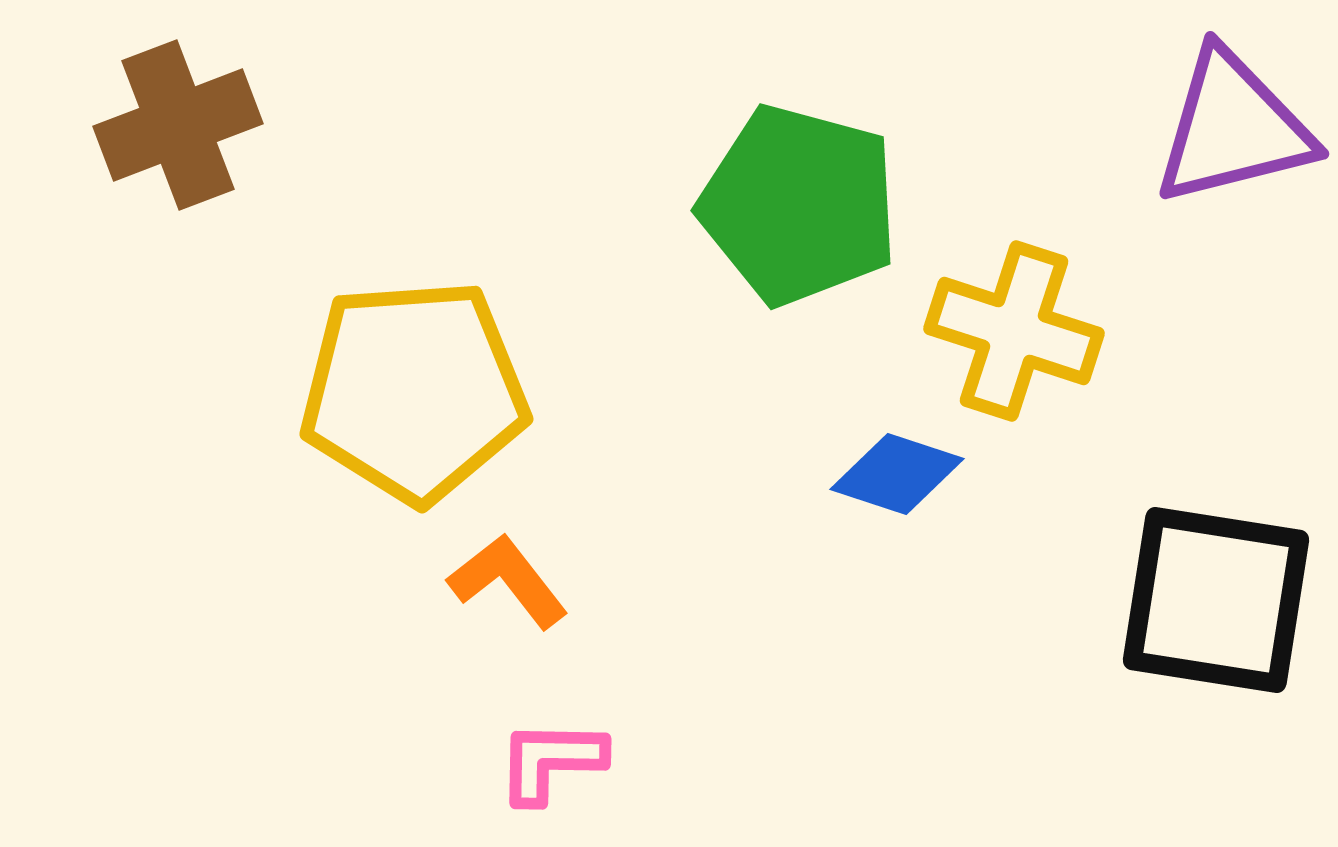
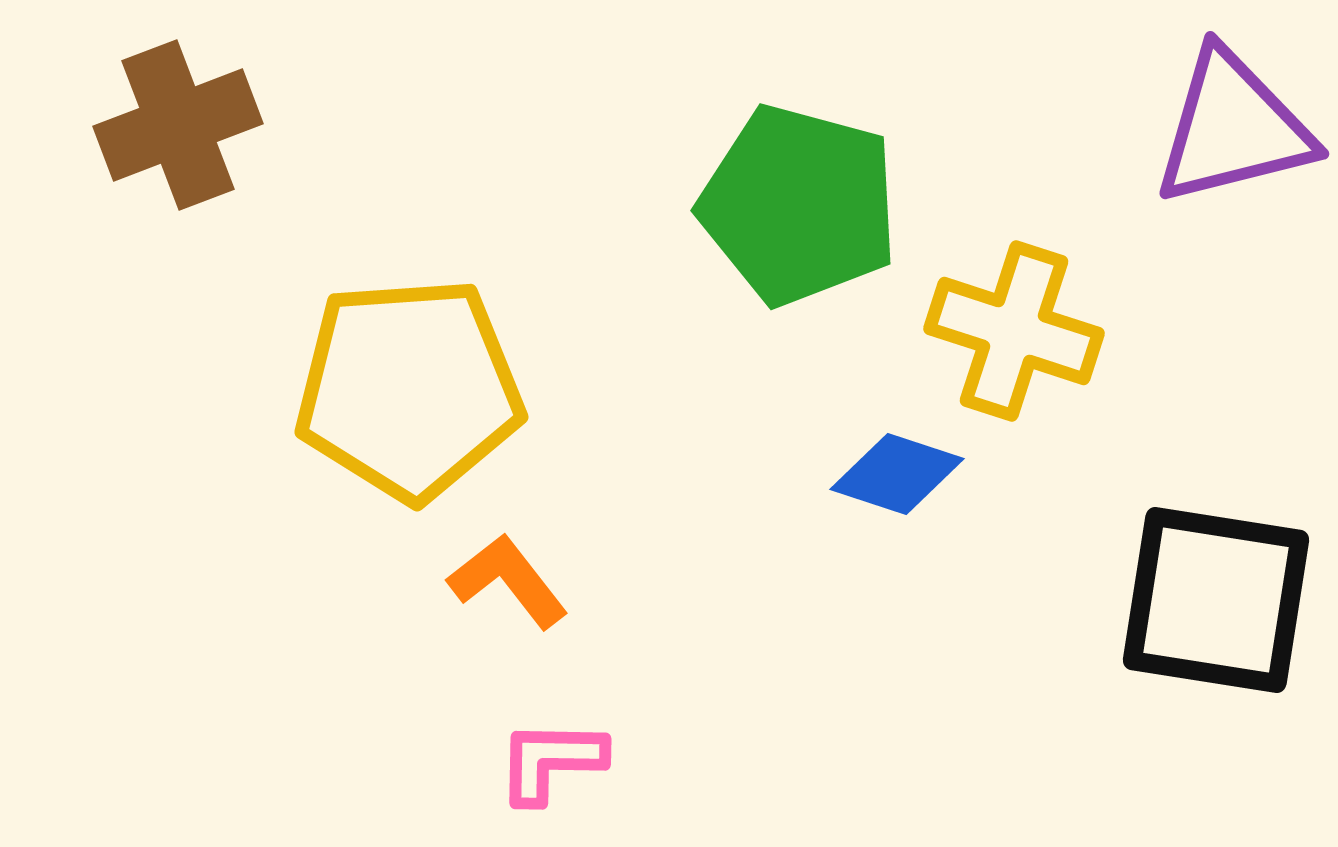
yellow pentagon: moved 5 px left, 2 px up
